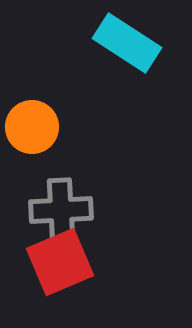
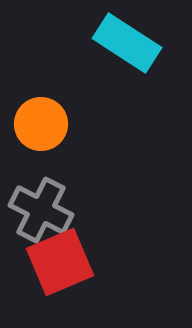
orange circle: moved 9 px right, 3 px up
gray cross: moved 20 px left; rotated 30 degrees clockwise
